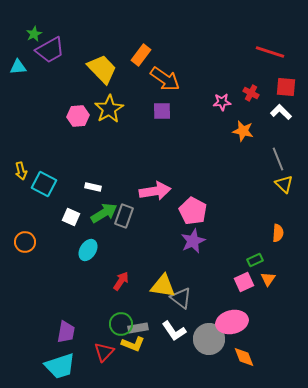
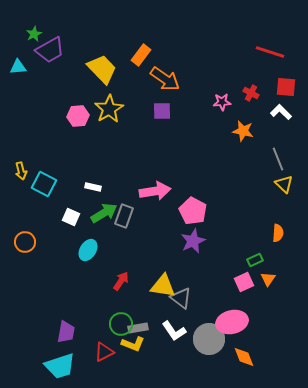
red triangle at (104, 352): rotated 20 degrees clockwise
